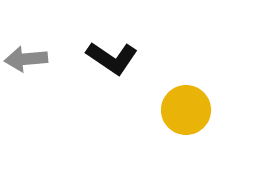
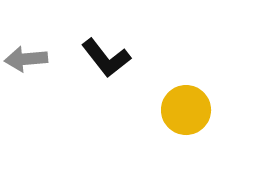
black L-shape: moved 6 px left; rotated 18 degrees clockwise
